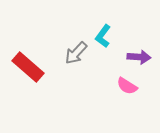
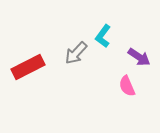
purple arrow: rotated 30 degrees clockwise
red rectangle: rotated 68 degrees counterclockwise
pink semicircle: rotated 35 degrees clockwise
